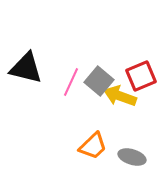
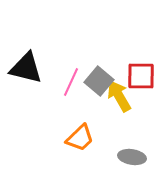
red square: rotated 24 degrees clockwise
yellow arrow: moved 1 px left; rotated 40 degrees clockwise
orange trapezoid: moved 13 px left, 8 px up
gray ellipse: rotated 8 degrees counterclockwise
